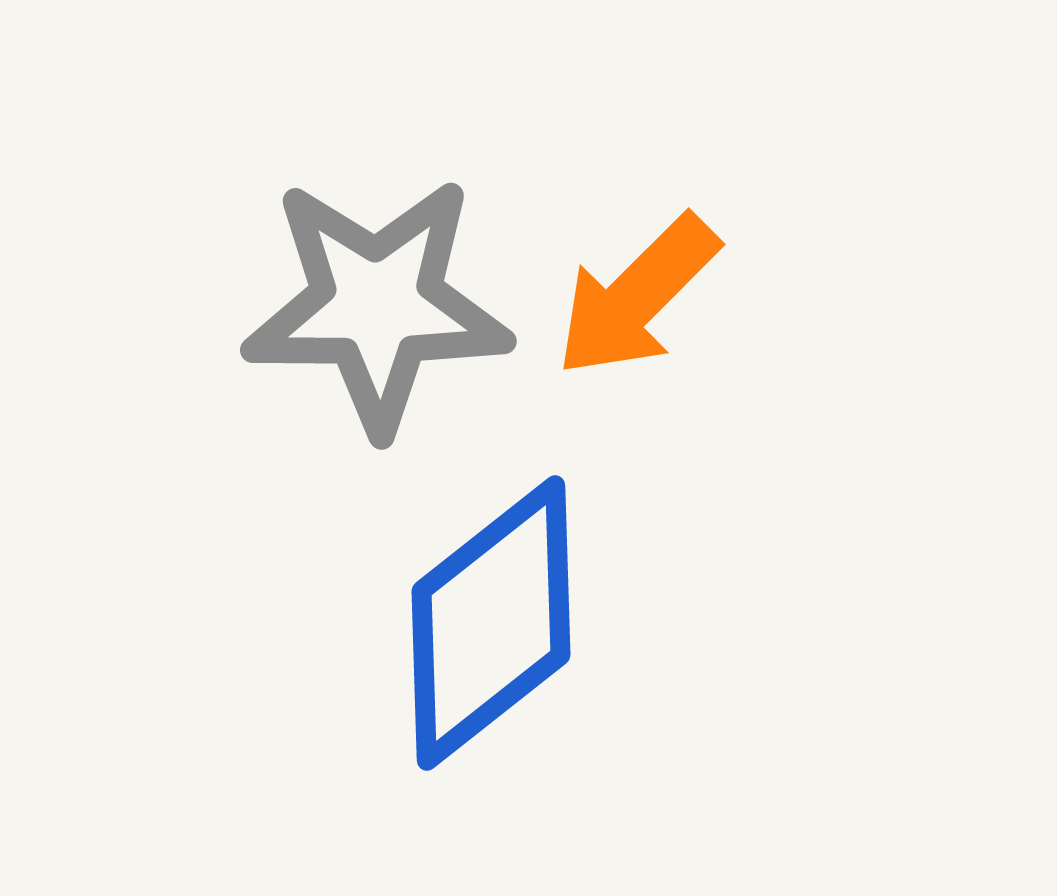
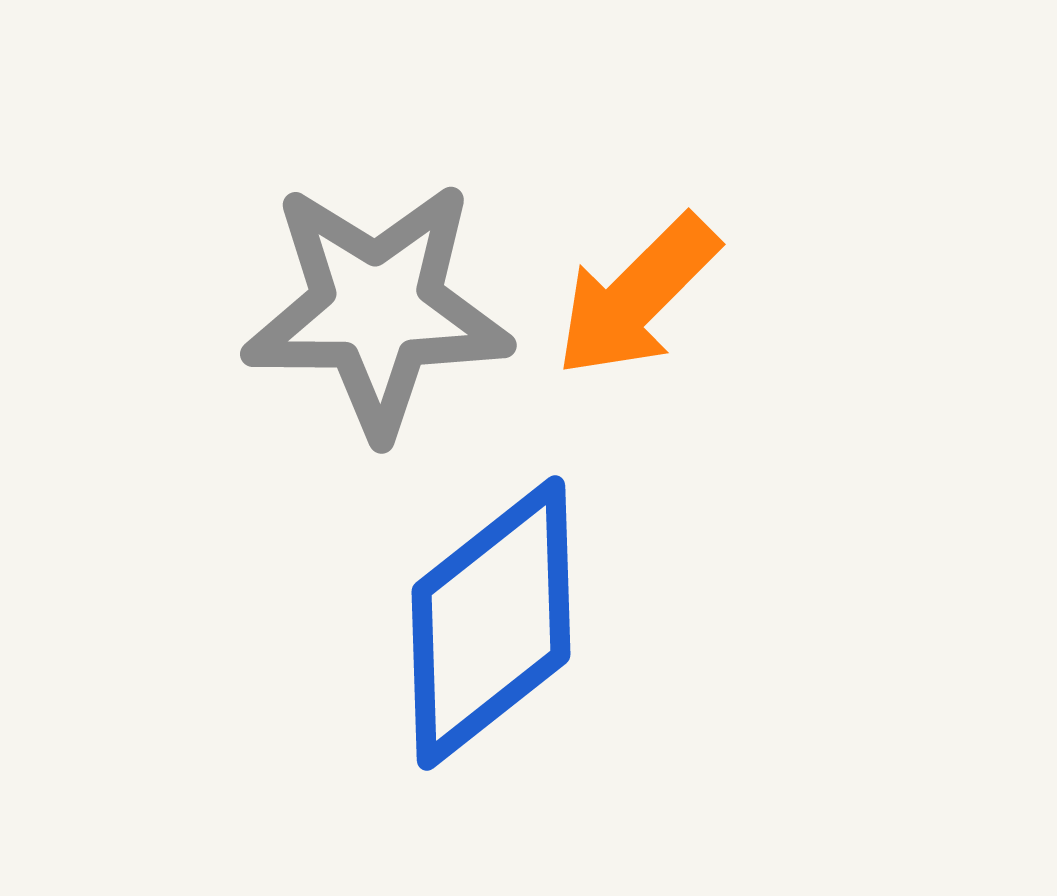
gray star: moved 4 px down
